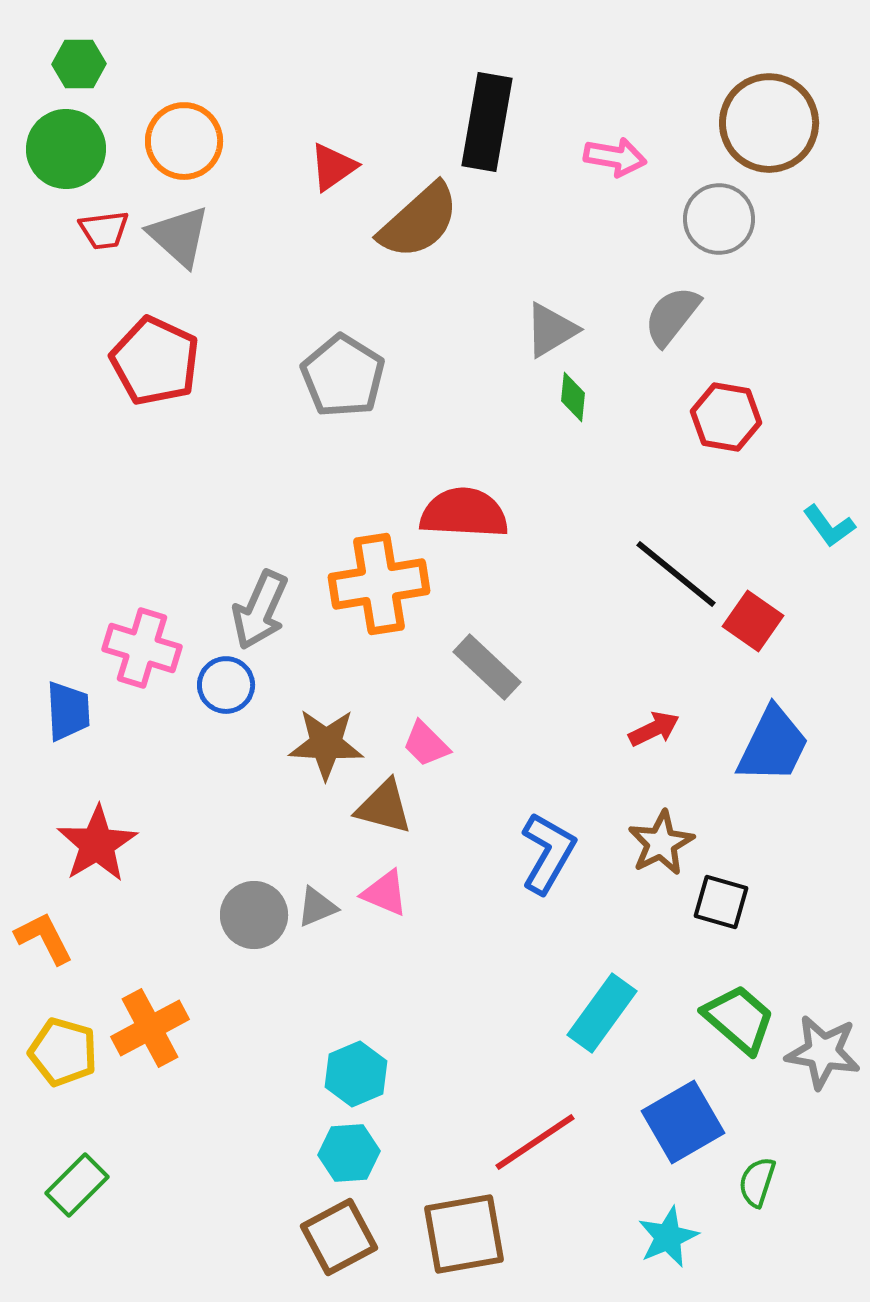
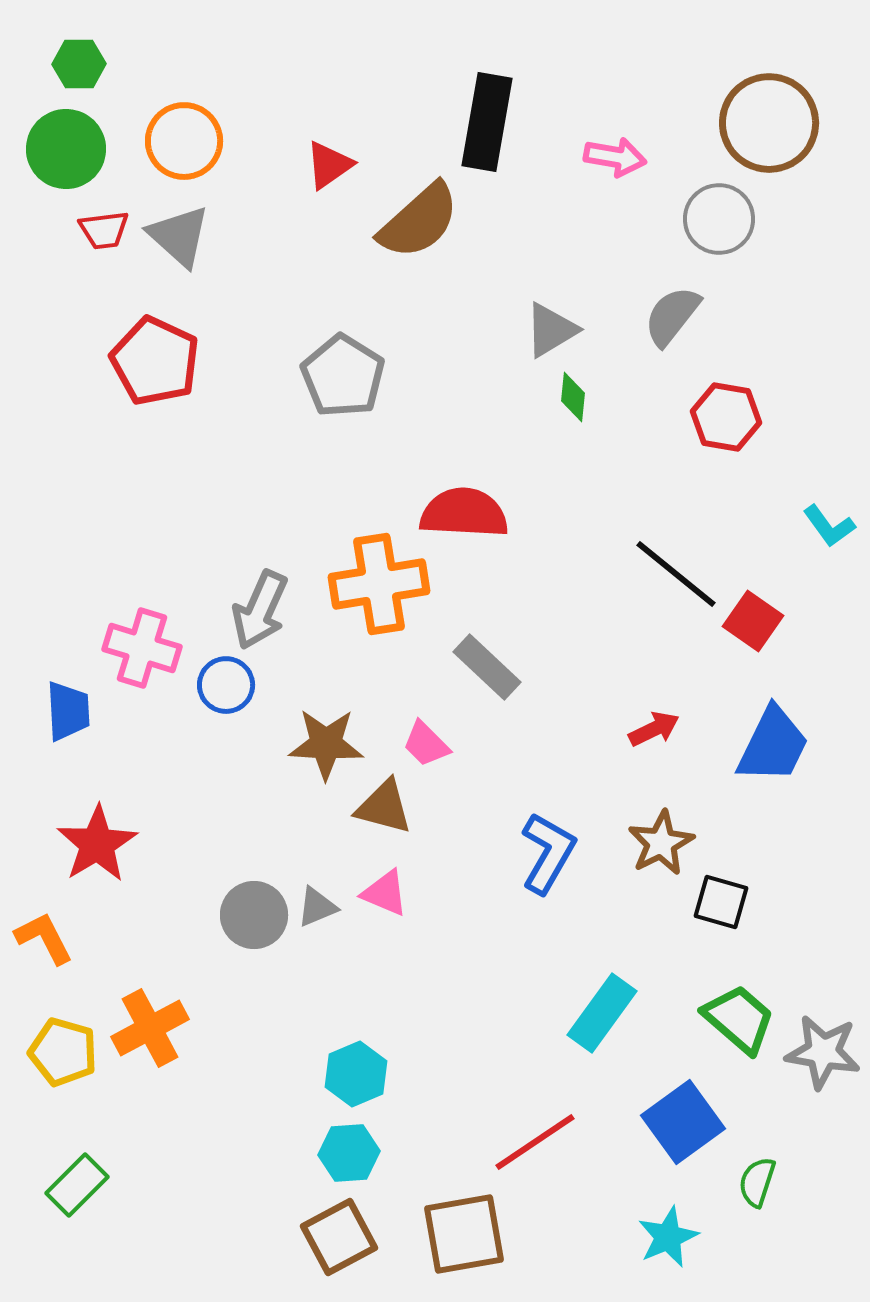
red triangle at (333, 167): moved 4 px left, 2 px up
blue square at (683, 1122): rotated 6 degrees counterclockwise
